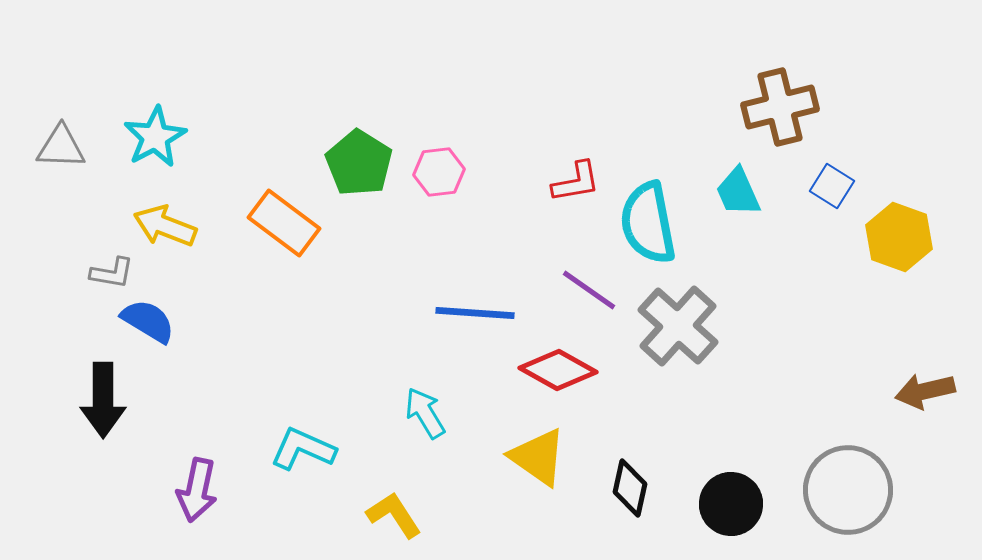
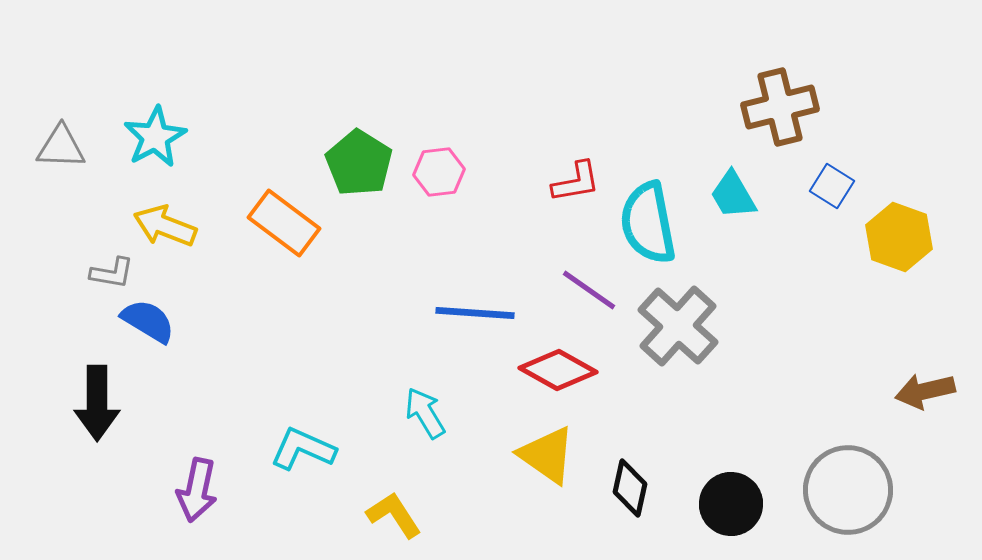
cyan trapezoid: moved 5 px left, 3 px down; rotated 6 degrees counterclockwise
black arrow: moved 6 px left, 3 px down
yellow triangle: moved 9 px right, 2 px up
